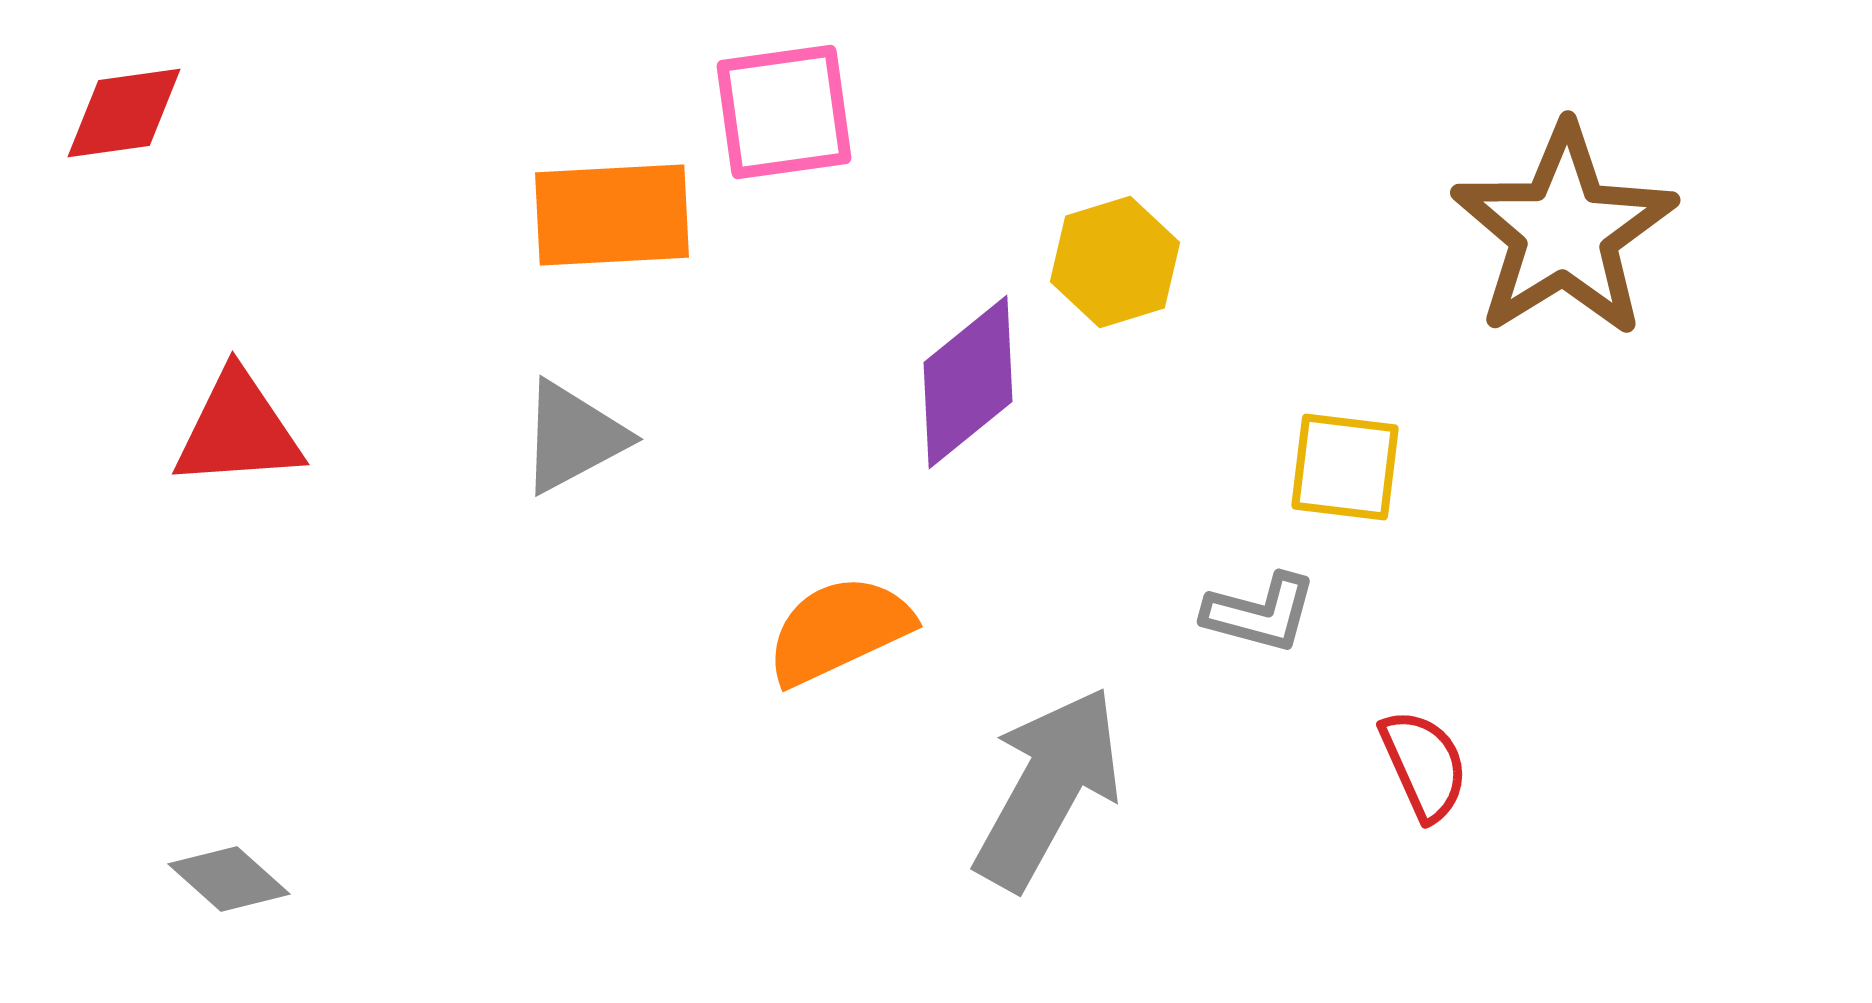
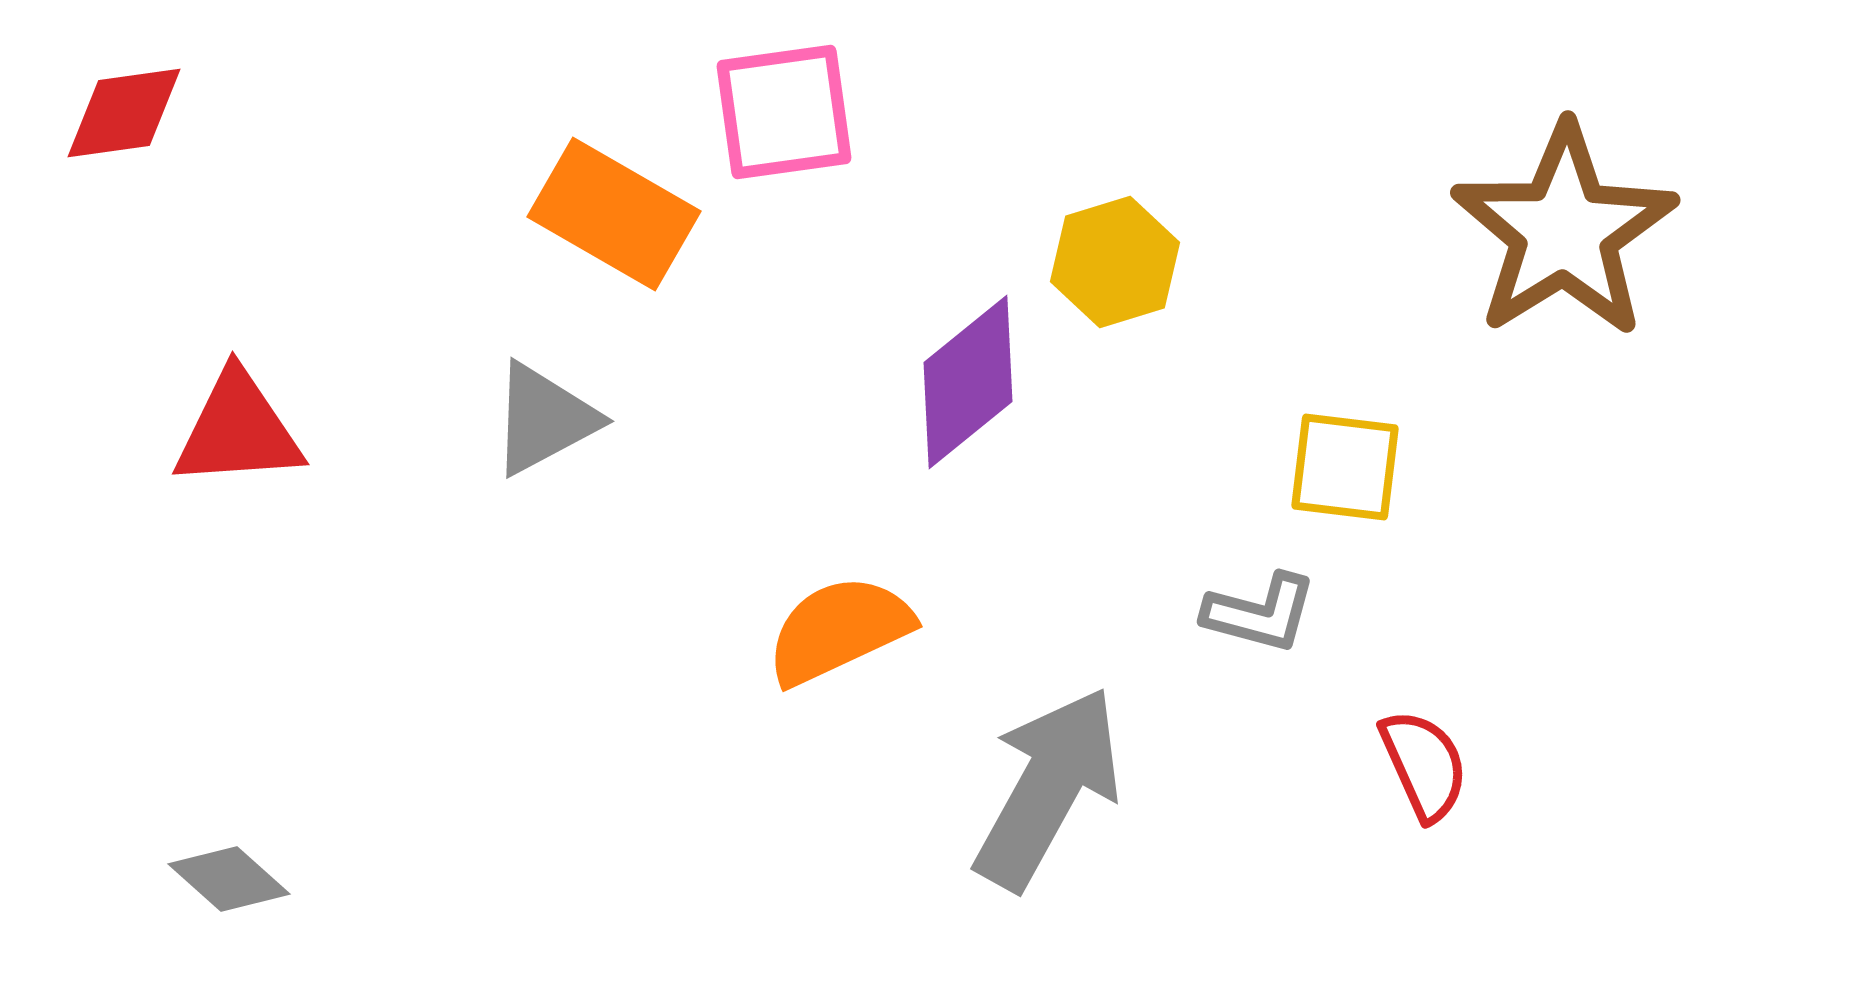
orange rectangle: moved 2 px right, 1 px up; rotated 33 degrees clockwise
gray triangle: moved 29 px left, 18 px up
